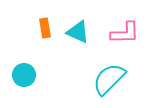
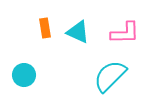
cyan semicircle: moved 1 px right, 3 px up
